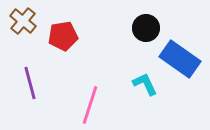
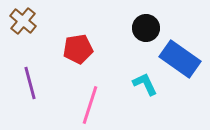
red pentagon: moved 15 px right, 13 px down
